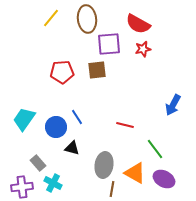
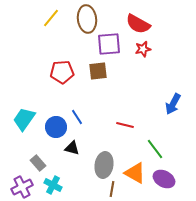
brown square: moved 1 px right, 1 px down
blue arrow: moved 1 px up
cyan cross: moved 2 px down
purple cross: rotated 20 degrees counterclockwise
